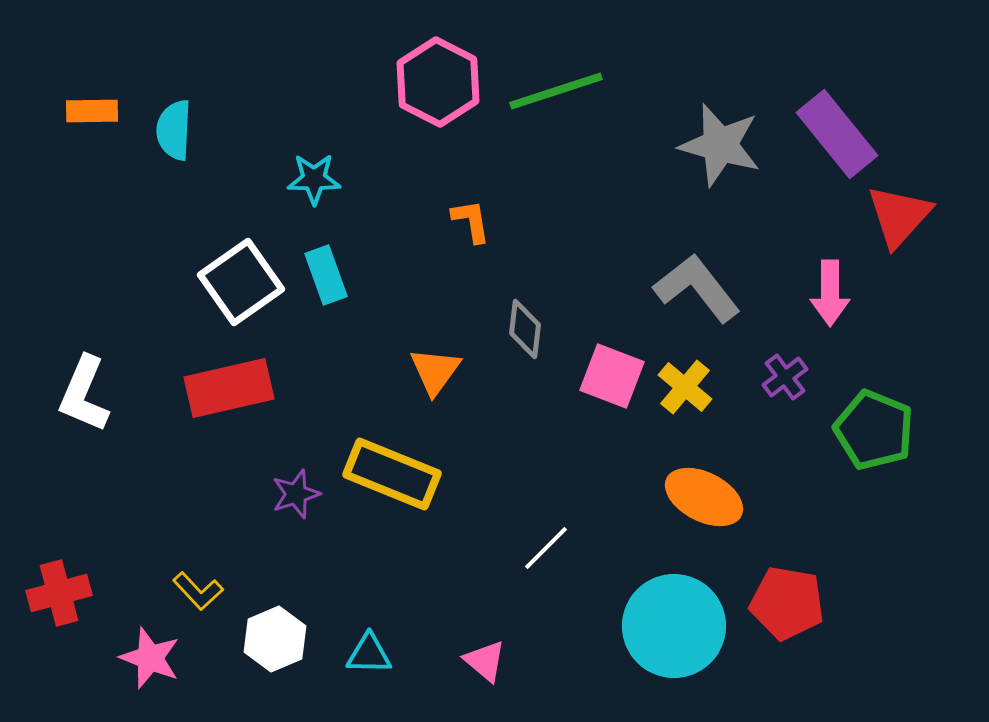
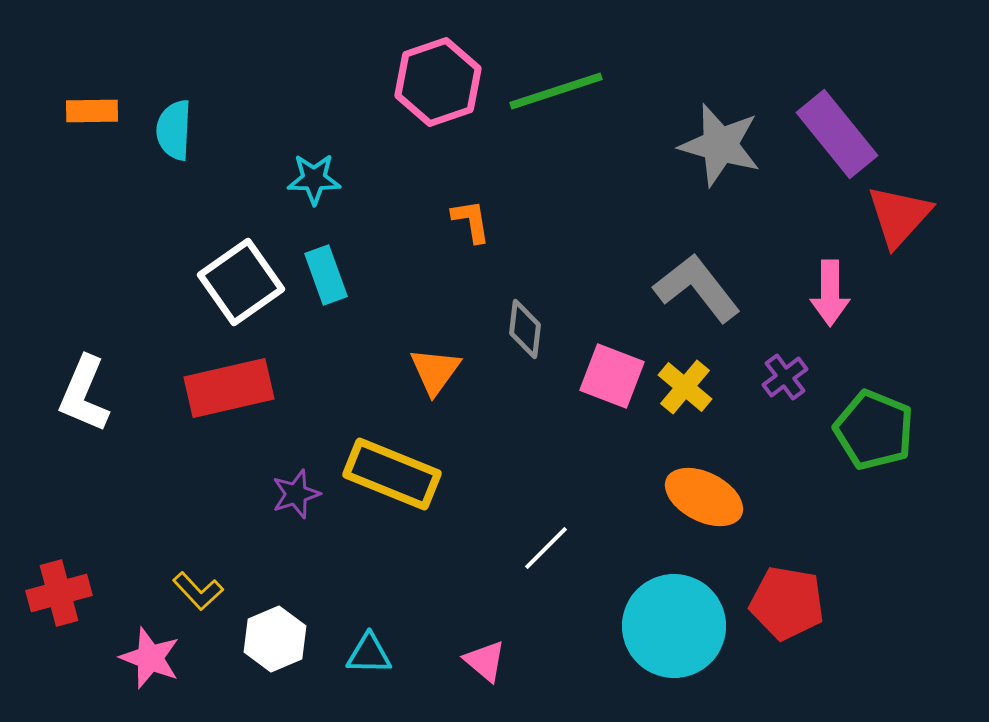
pink hexagon: rotated 14 degrees clockwise
